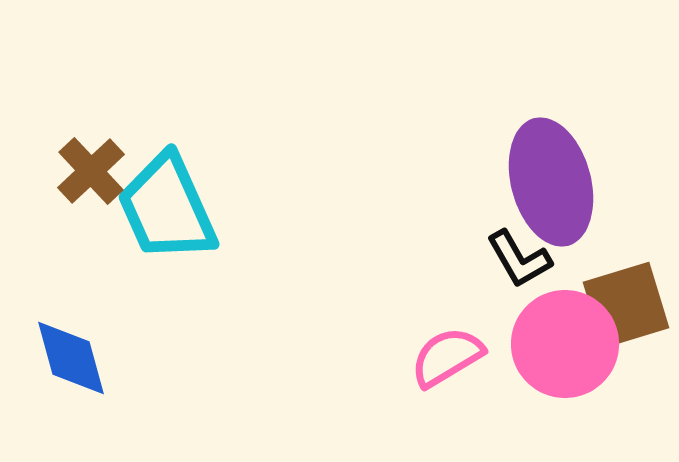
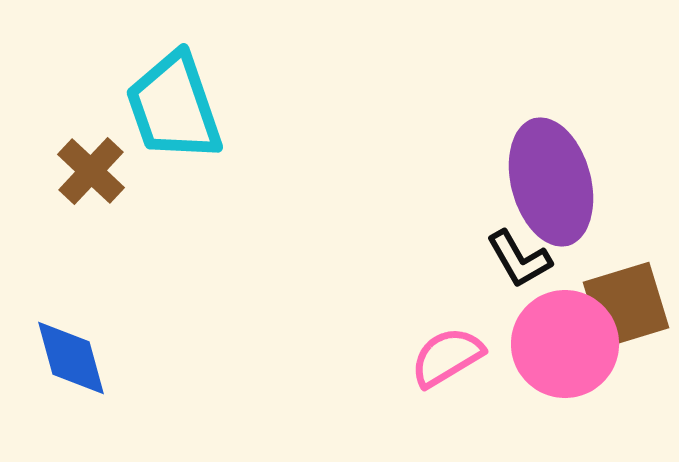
brown cross: rotated 4 degrees counterclockwise
cyan trapezoid: moved 7 px right, 101 px up; rotated 5 degrees clockwise
